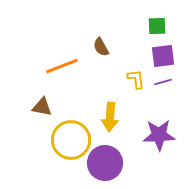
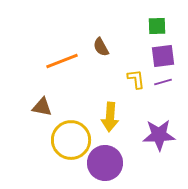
orange line: moved 5 px up
